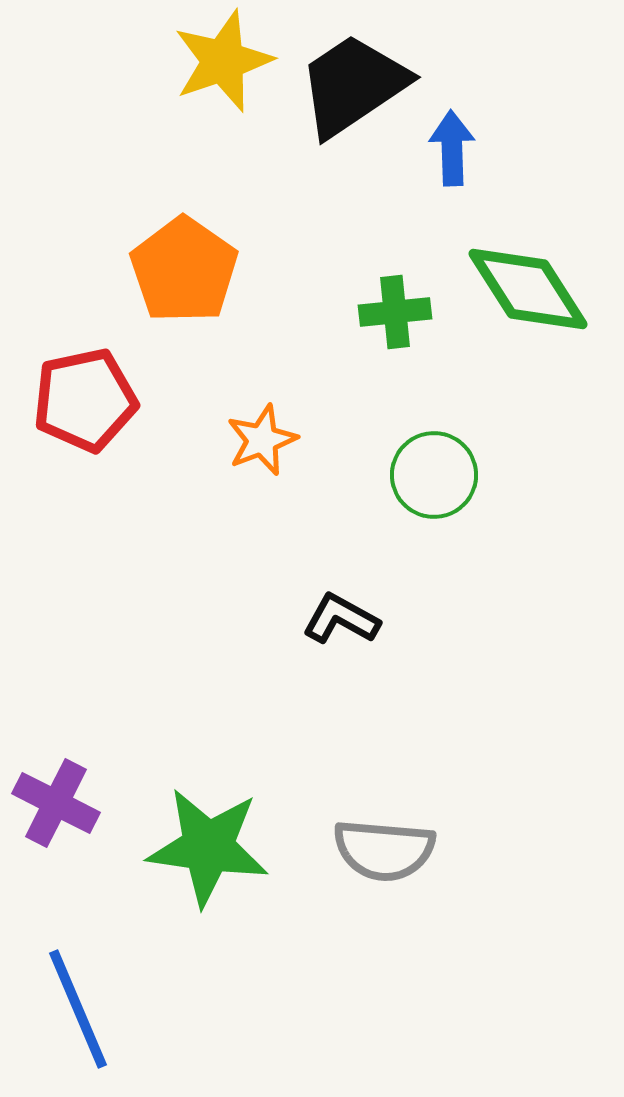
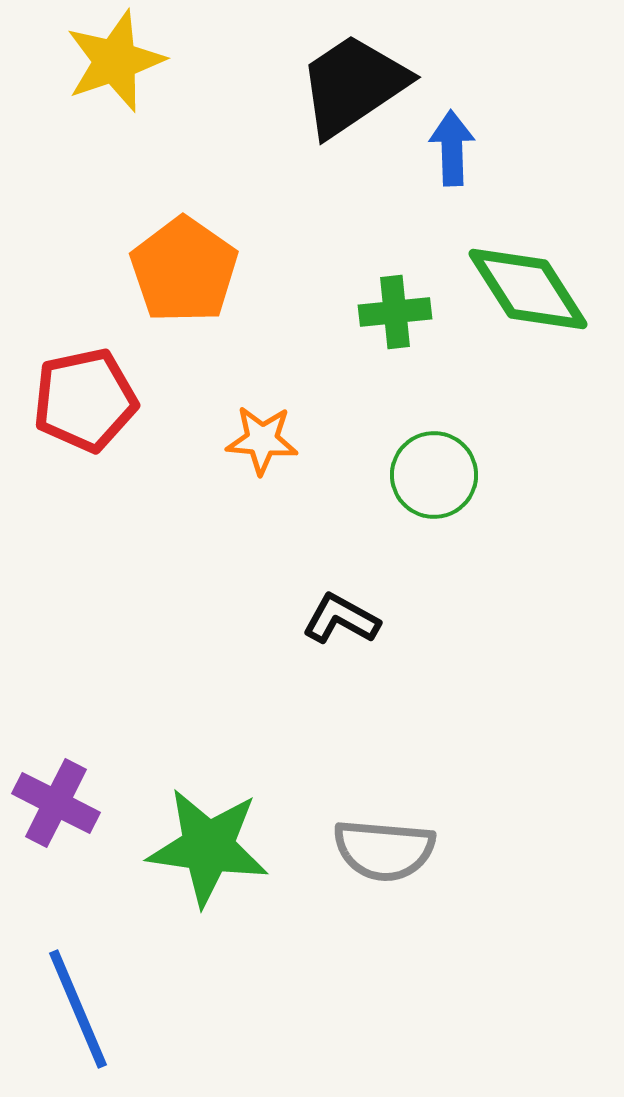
yellow star: moved 108 px left
orange star: rotated 26 degrees clockwise
